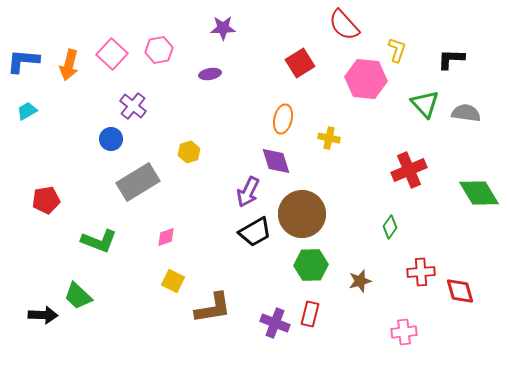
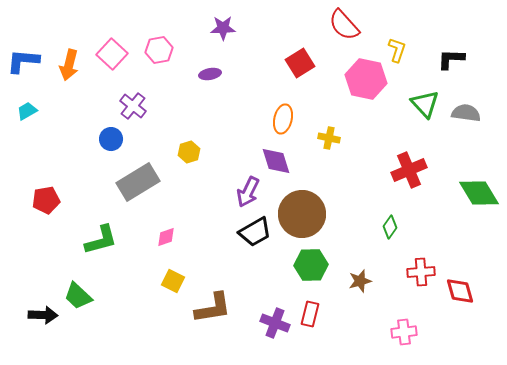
pink hexagon at (366, 79): rotated 6 degrees clockwise
green L-shape at (99, 241): moved 2 px right, 1 px up; rotated 36 degrees counterclockwise
